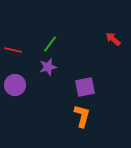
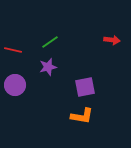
red arrow: moved 1 px left, 1 px down; rotated 147 degrees clockwise
green line: moved 2 px up; rotated 18 degrees clockwise
orange L-shape: rotated 85 degrees clockwise
